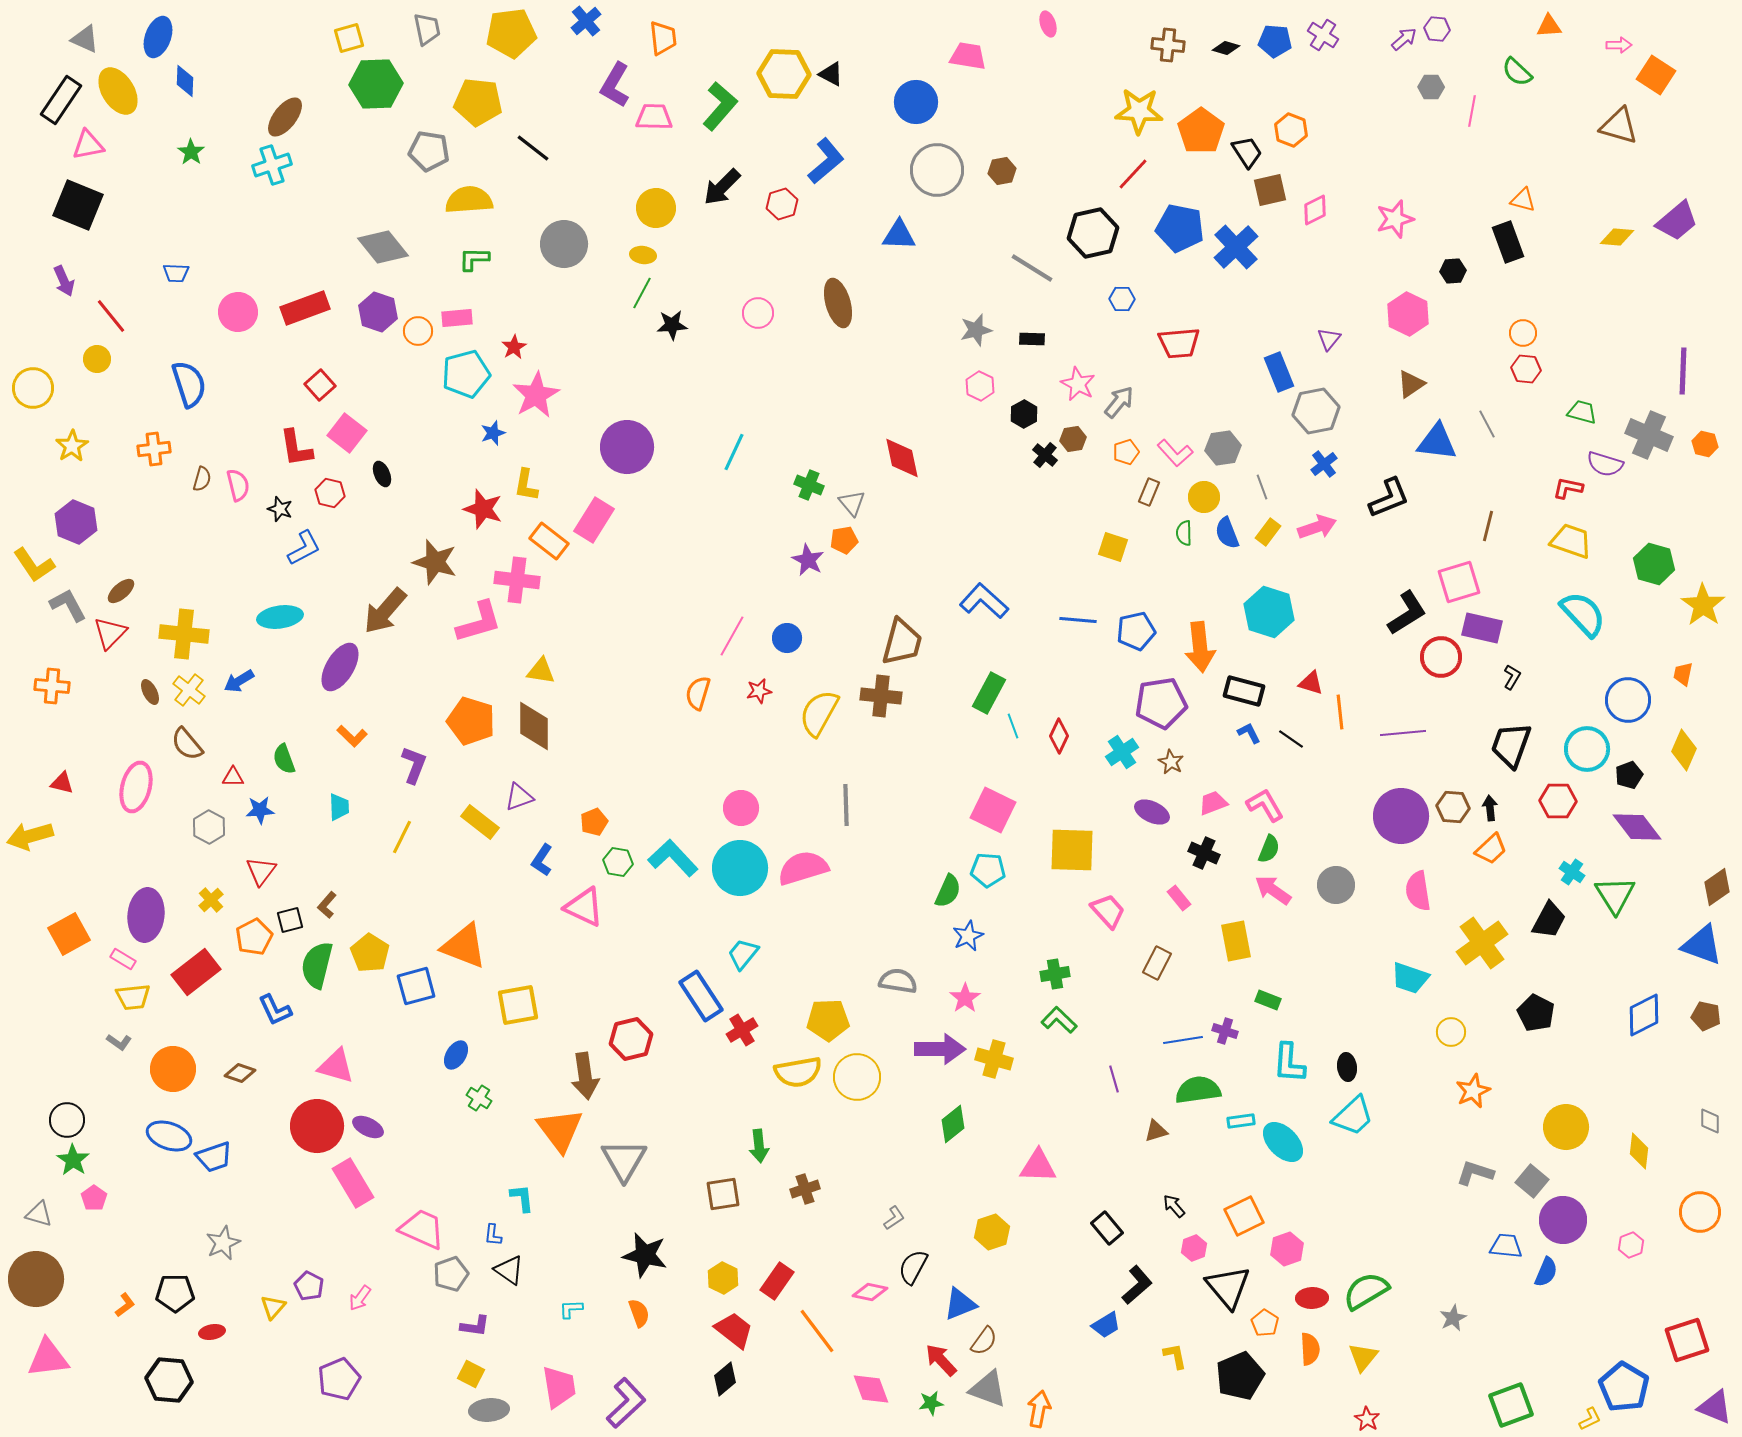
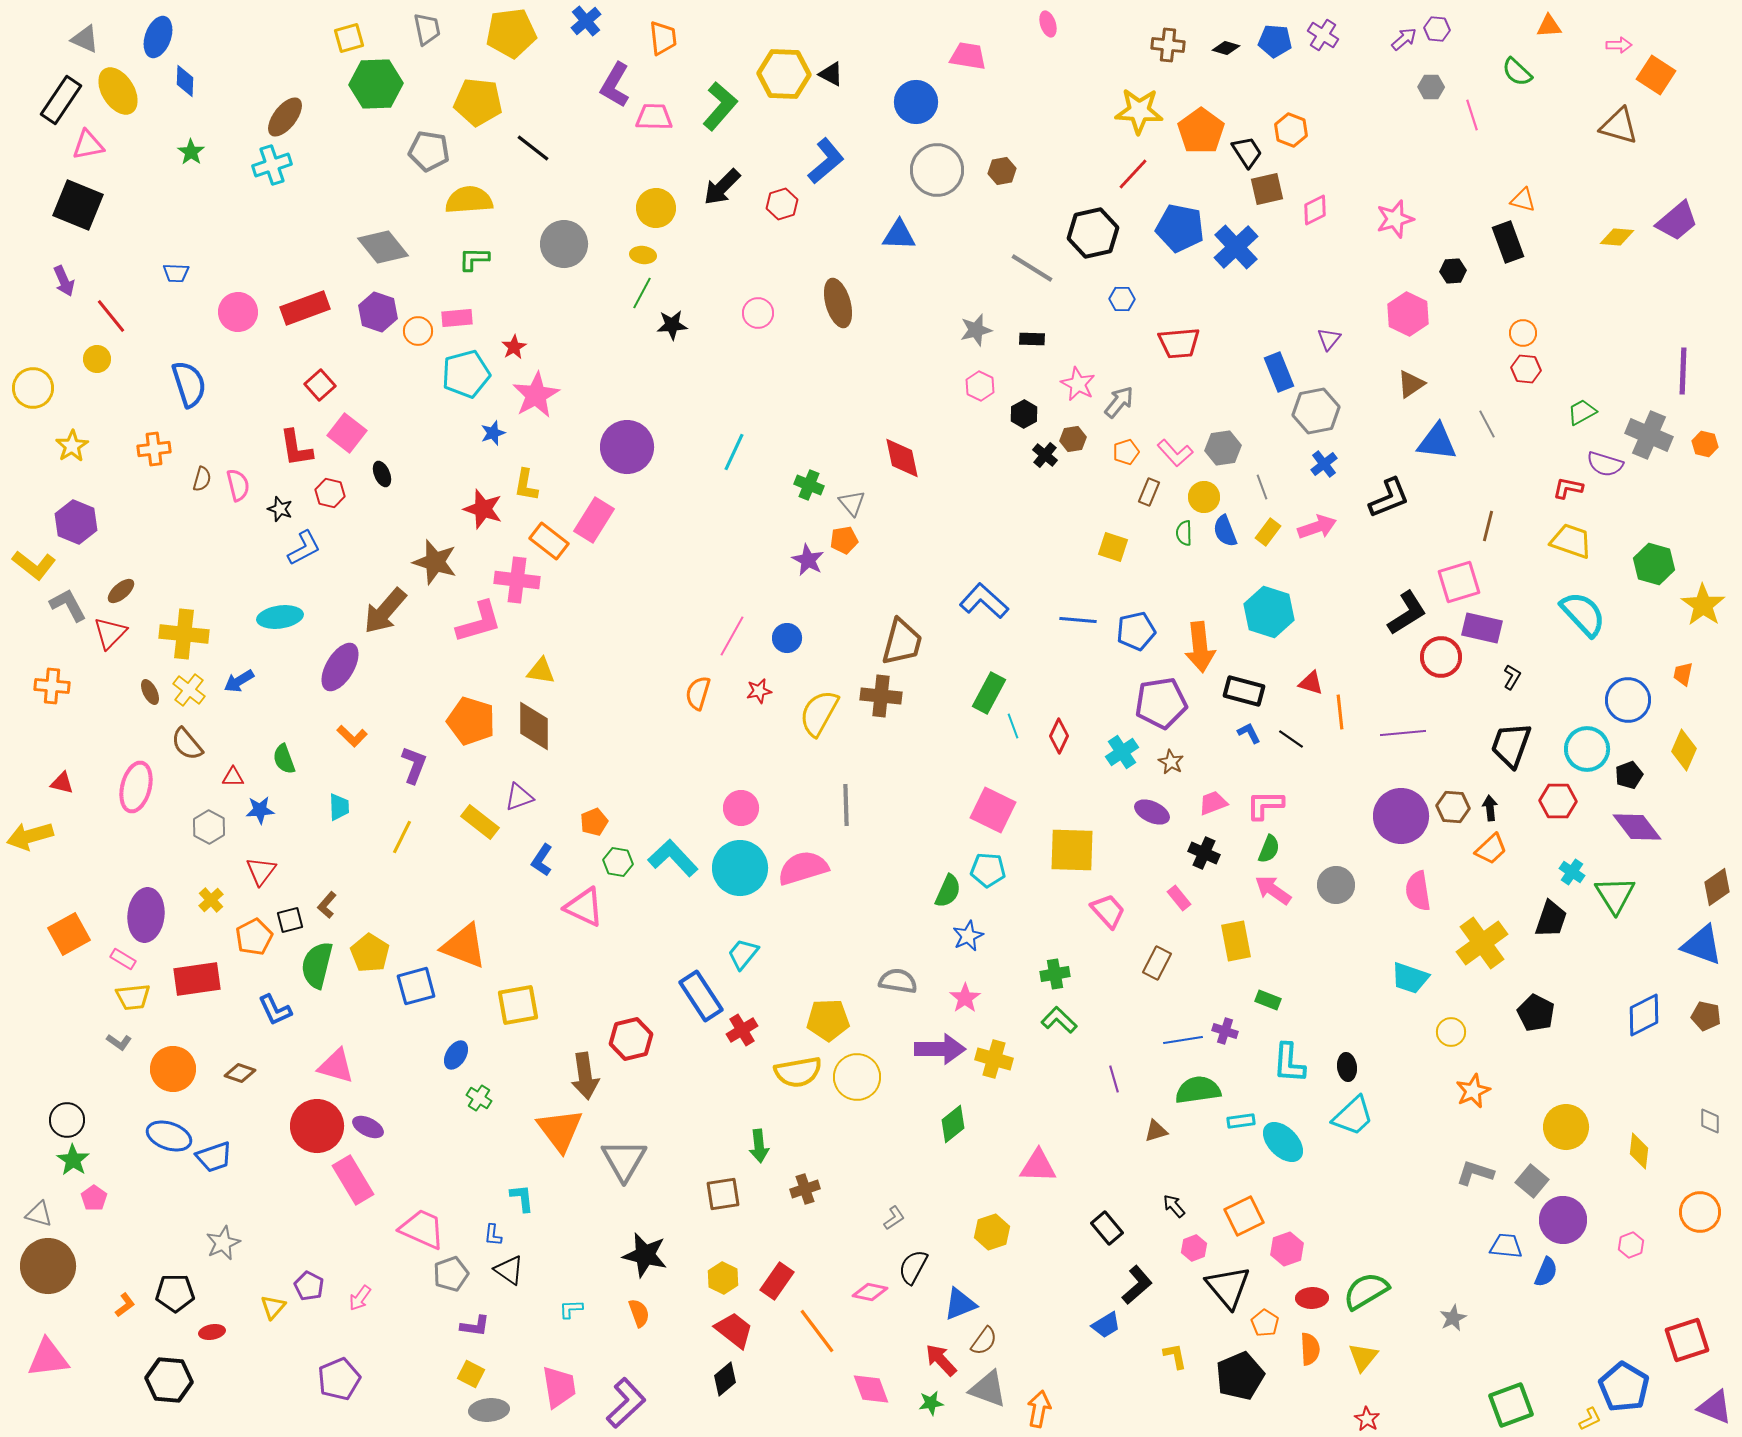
pink line at (1472, 111): moved 4 px down; rotated 28 degrees counterclockwise
brown square at (1270, 190): moved 3 px left, 1 px up
green trapezoid at (1582, 412): rotated 44 degrees counterclockwise
blue semicircle at (1227, 533): moved 2 px left, 2 px up
yellow L-shape at (34, 565): rotated 18 degrees counterclockwise
pink L-shape at (1265, 805): rotated 60 degrees counterclockwise
black trapezoid at (1549, 920): moved 2 px right, 1 px up; rotated 9 degrees counterclockwise
red rectangle at (196, 972): moved 1 px right, 7 px down; rotated 30 degrees clockwise
pink rectangle at (353, 1183): moved 3 px up
brown circle at (36, 1279): moved 12 px right, 13 px up
